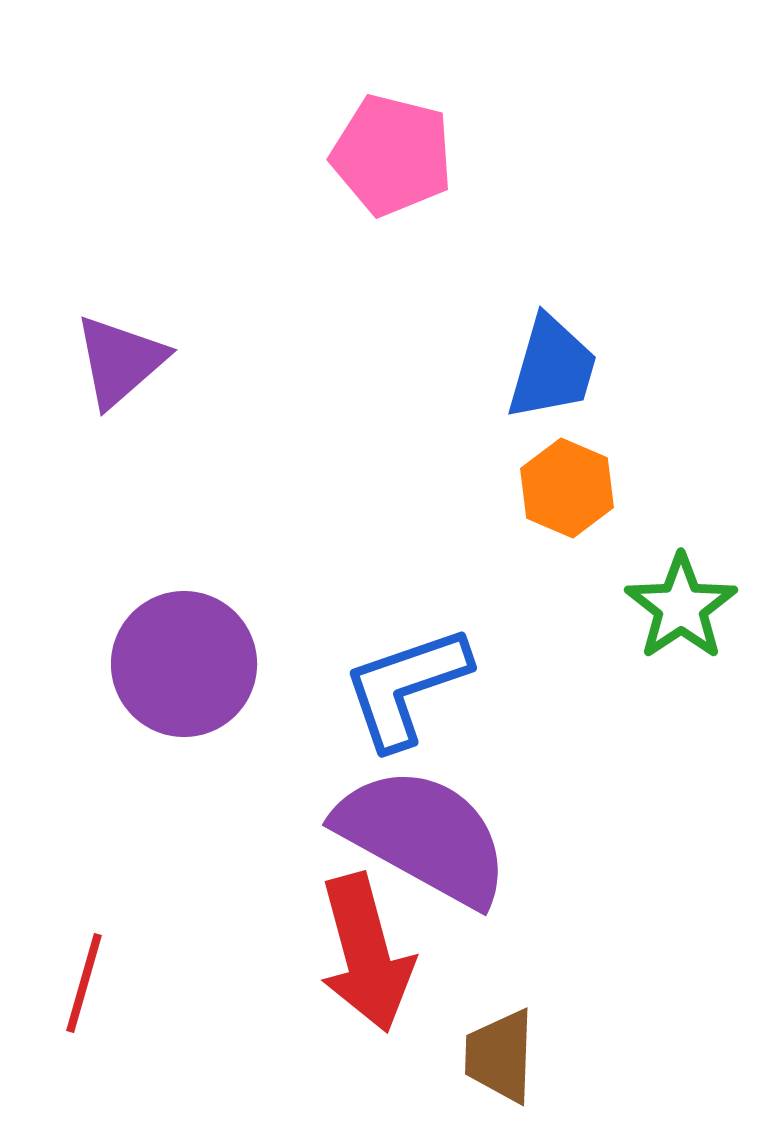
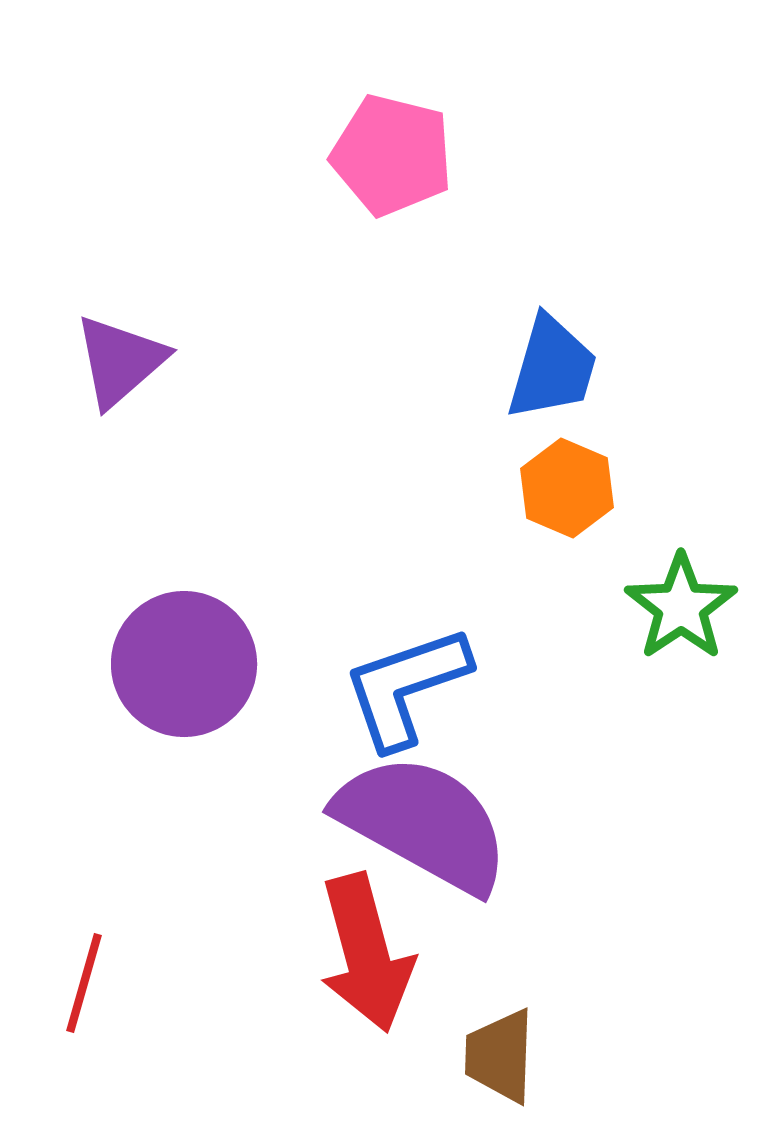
purple semicircle: moved 13 px up
